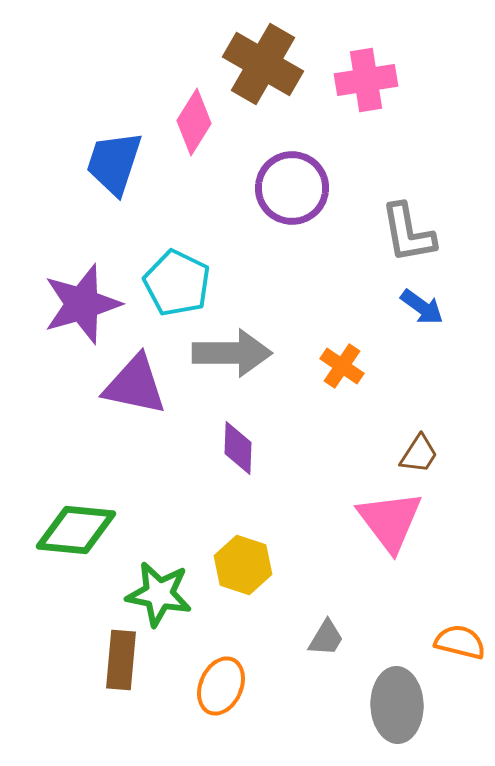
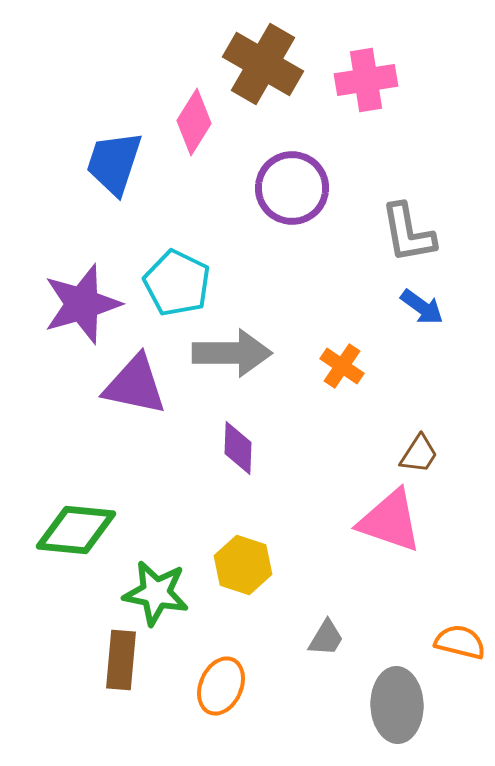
pink triangle: rotated 34 degrees counterclockwise
green star: moved 3 px left, 1 px up
